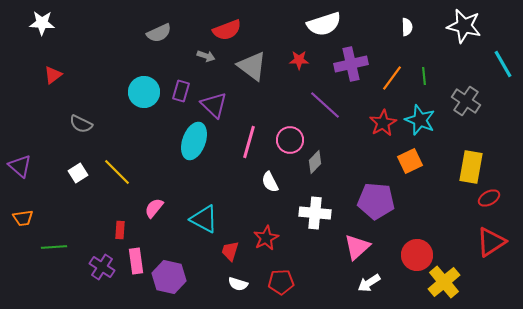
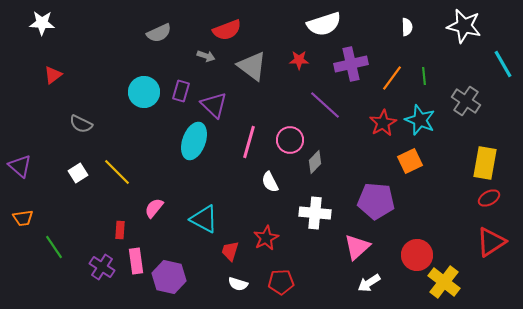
yellow rectangle at (471, 167): moved 14 px right, 4 px up
green line at (54, 247): rotated 60 degrees clockwise
yellow cross at (444, 282): rotated 12 degrees counterclockwise
